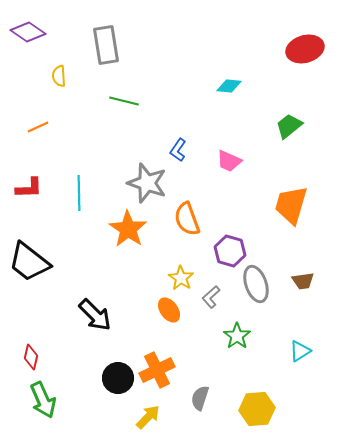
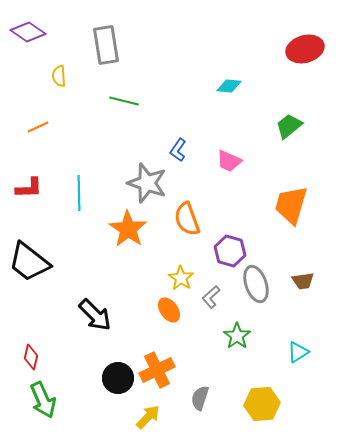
cyan triangle: moved 2 px left, 1 px down
yellow hexagon: moved 5 px right, 5 px up
